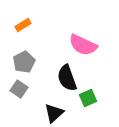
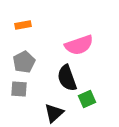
orange rectangle: rotated 21 degrees clockwise
pink semicircle: moved 4 px left; rotated 44 degrees counterclockwise
gray square: rotated 30 degrees counterclockwise
green square: moved 1 px left, 1 px down
